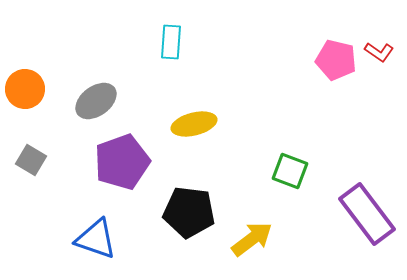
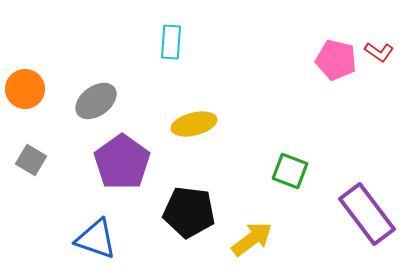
purple pentagon: rotated 16 degrees counterclockwise
